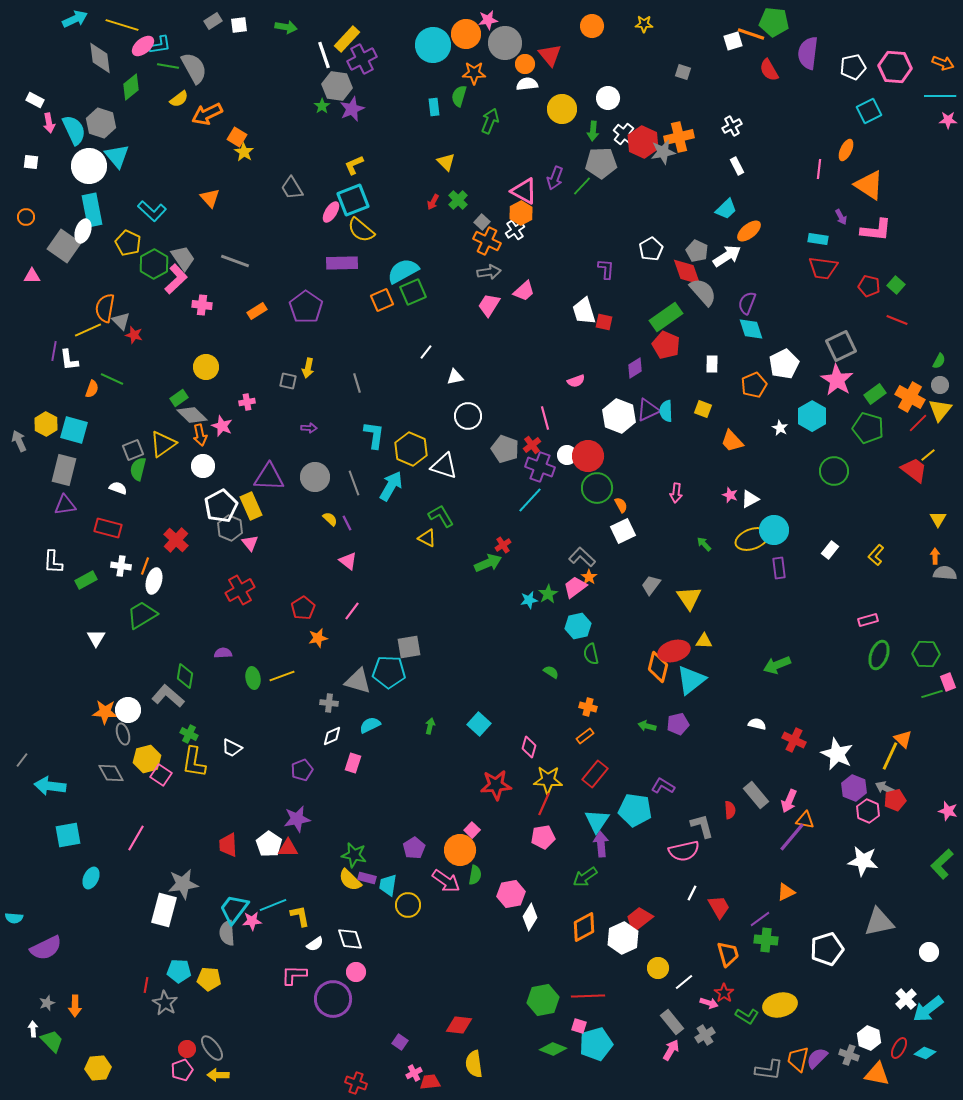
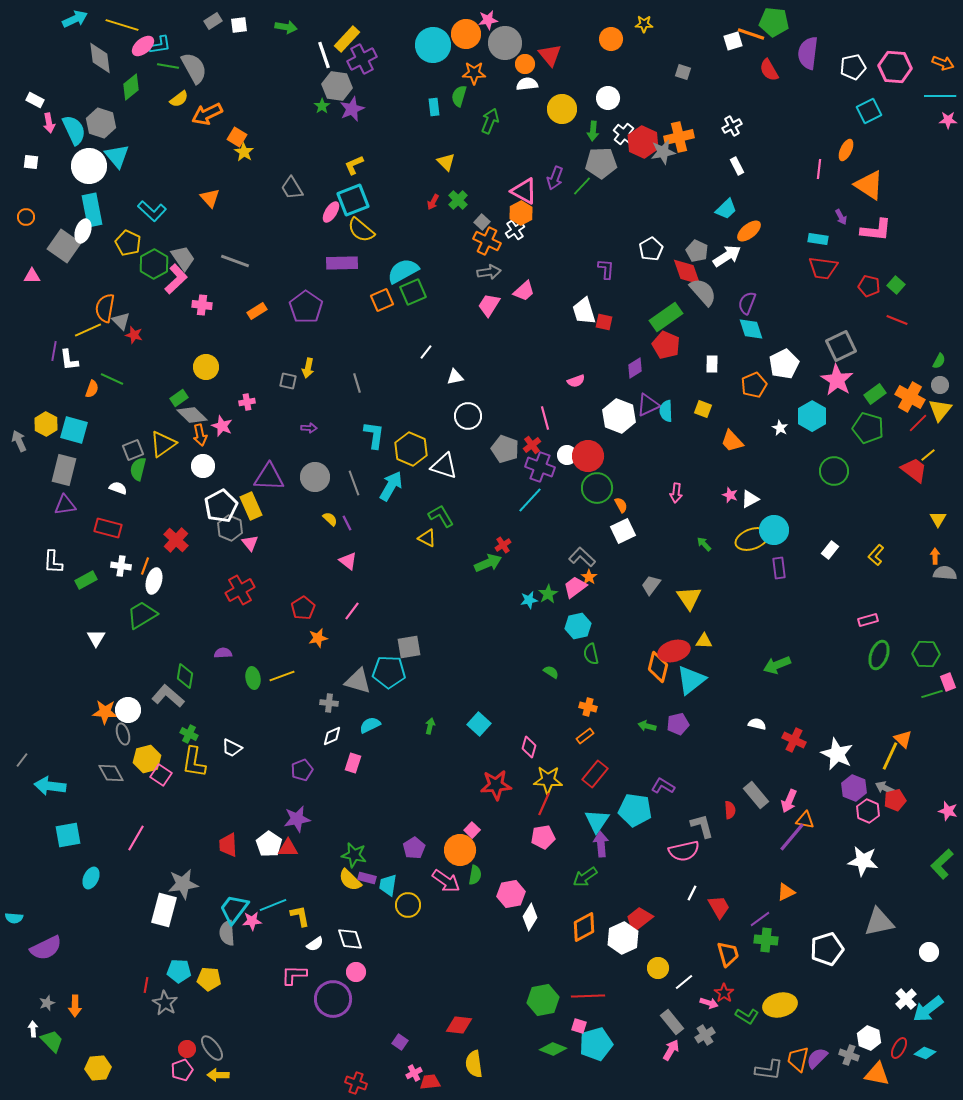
orange circle at (592, 26): moved 19 px right, 13 px down
purple triangle at (648, 410): moved 5 px up
